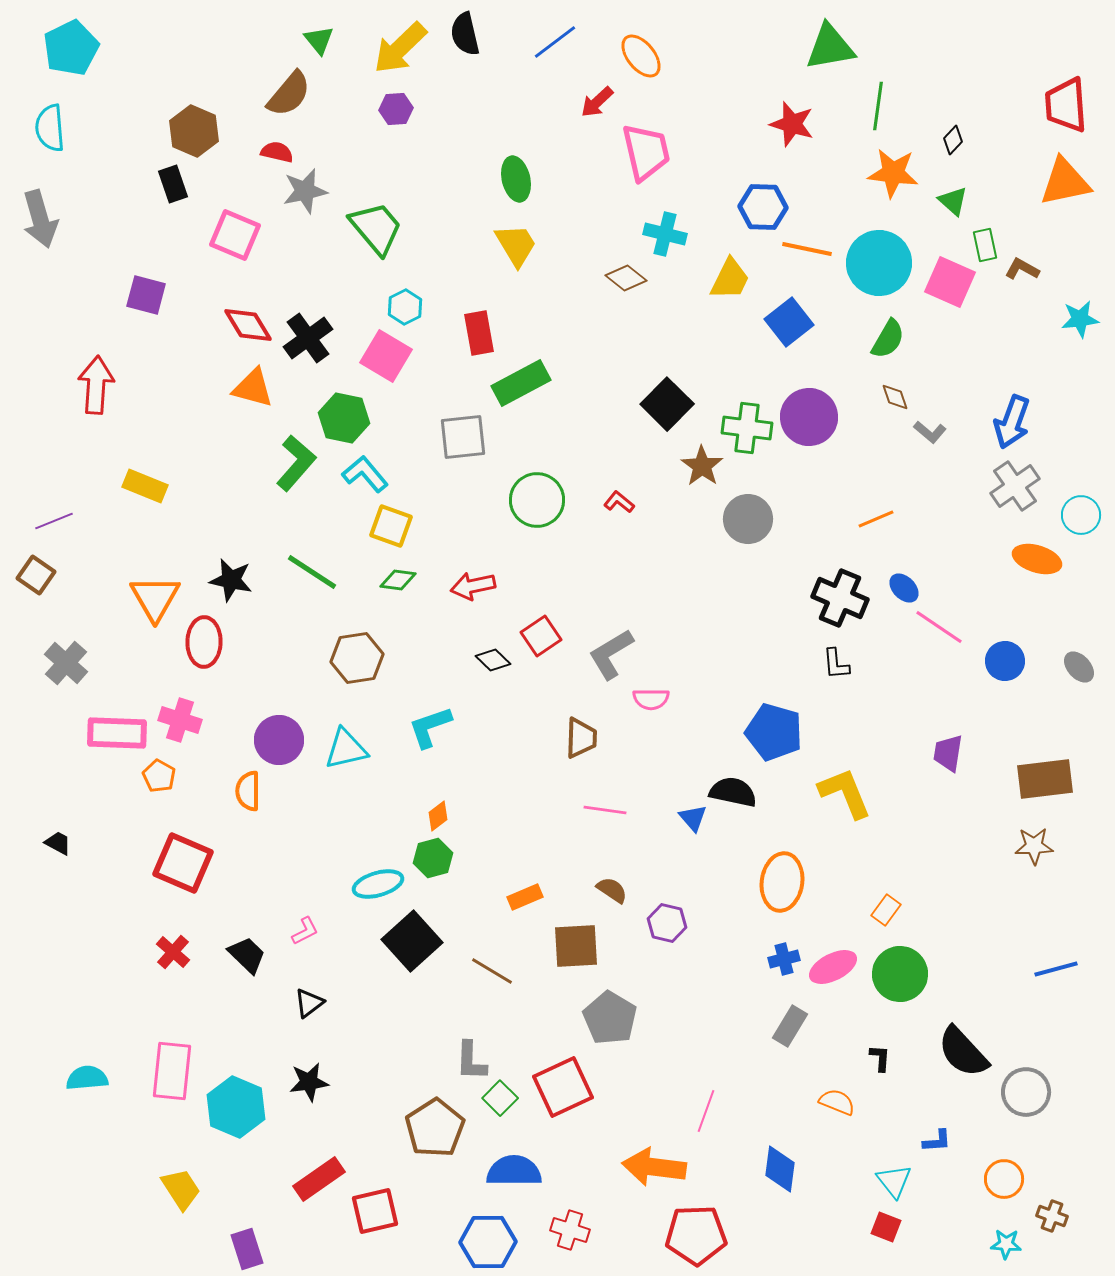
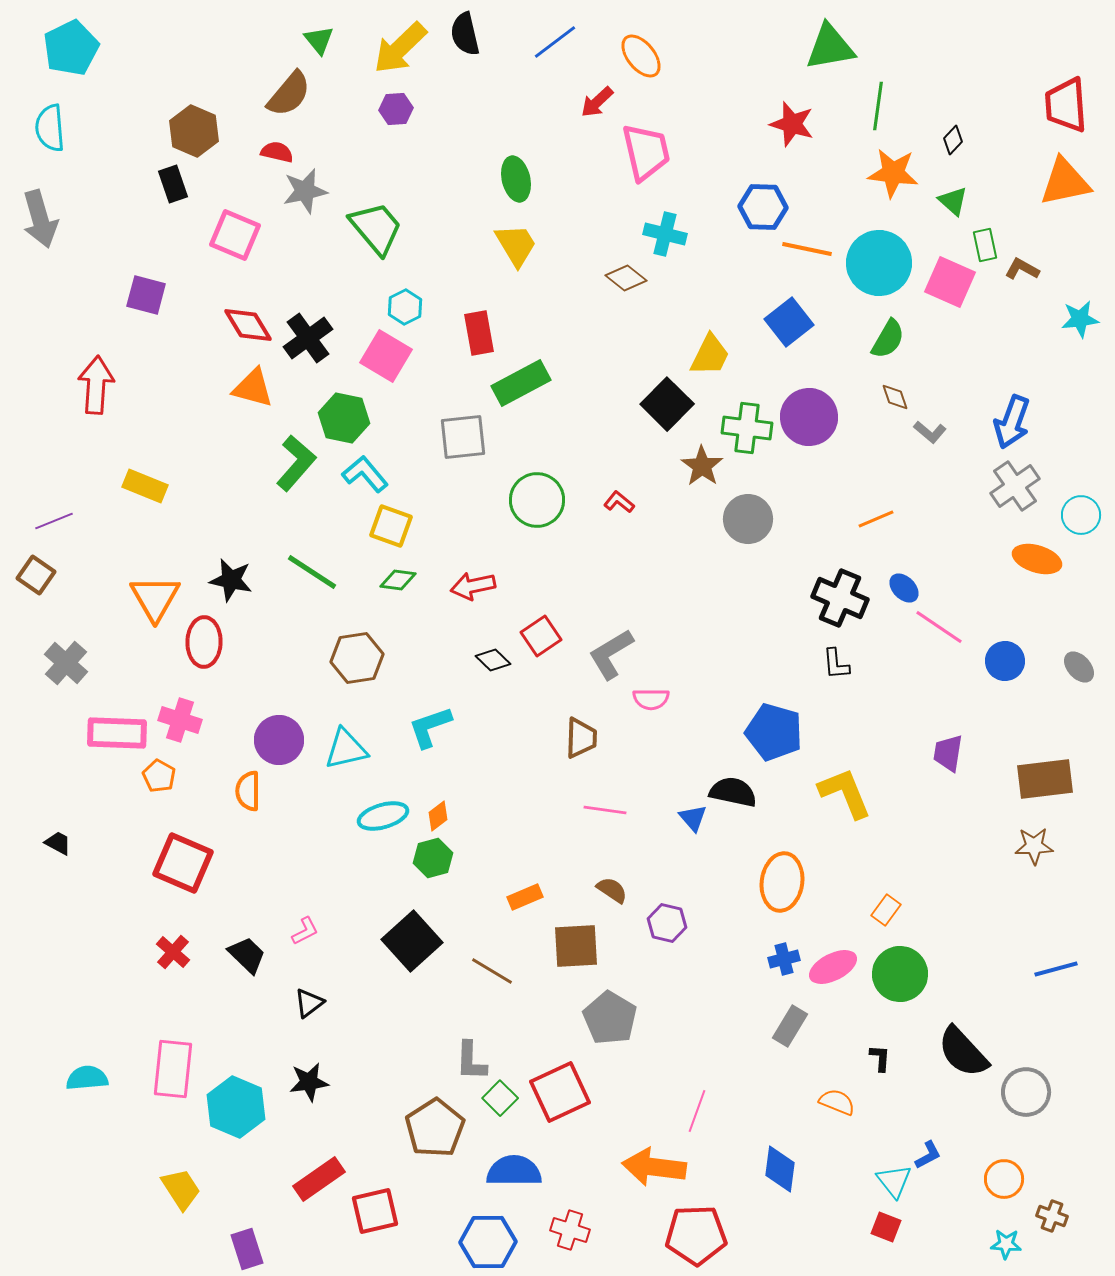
yellow trapezoid at (730, 279): moved 20 px left, 76 px down
cyan ellipse at (378, 884): moved 5 px right, 68 px up
pink rectangle at (172, 1071): moved 1 px right, 2 px up
red square at (563, 1087): moved 3 px left, 5 px down
pink line at (706, 1111): moved 9 px left
blue L-shape at (937, 1141): moved 9 px left, 14 px down; rotated 24 degrees counterclockwise
